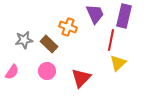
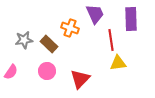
purple rectangle: moved 7 px right, 3 px down; rotated 15 degrees counterclockwise
orange cross: moved 2 px right, 1 px down
red line: rotated 20 degrees counterclockwise
yellow triangle: rotated 36 degrees clockwise
pink semicircle: moved 1 px left
red triangle: moved 1 px left, 1 px down
